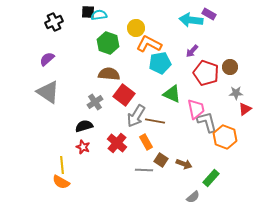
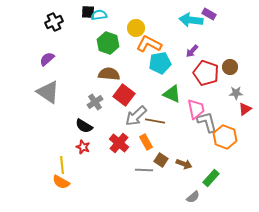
gray arrow: rotated 15 degrees clockwise
black semicircle: rotated 132 degrees counterclockwise
red cross: moved 2 px right
